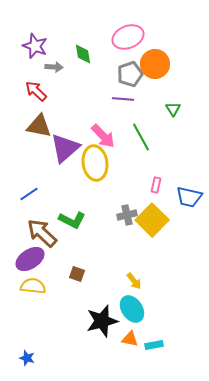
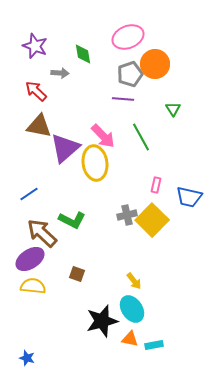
gray arrow: moved 6 px right, 6 px down
